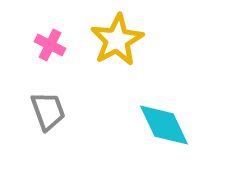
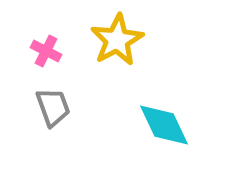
pink cross: moved 4 px left, 6 px down
gray trapezoid: moved 5 px right, 4 px up
